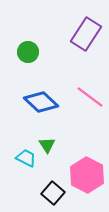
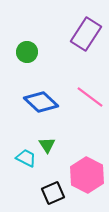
green circle: moved 1 px left
black square: rotated 25 degrees clockwise
